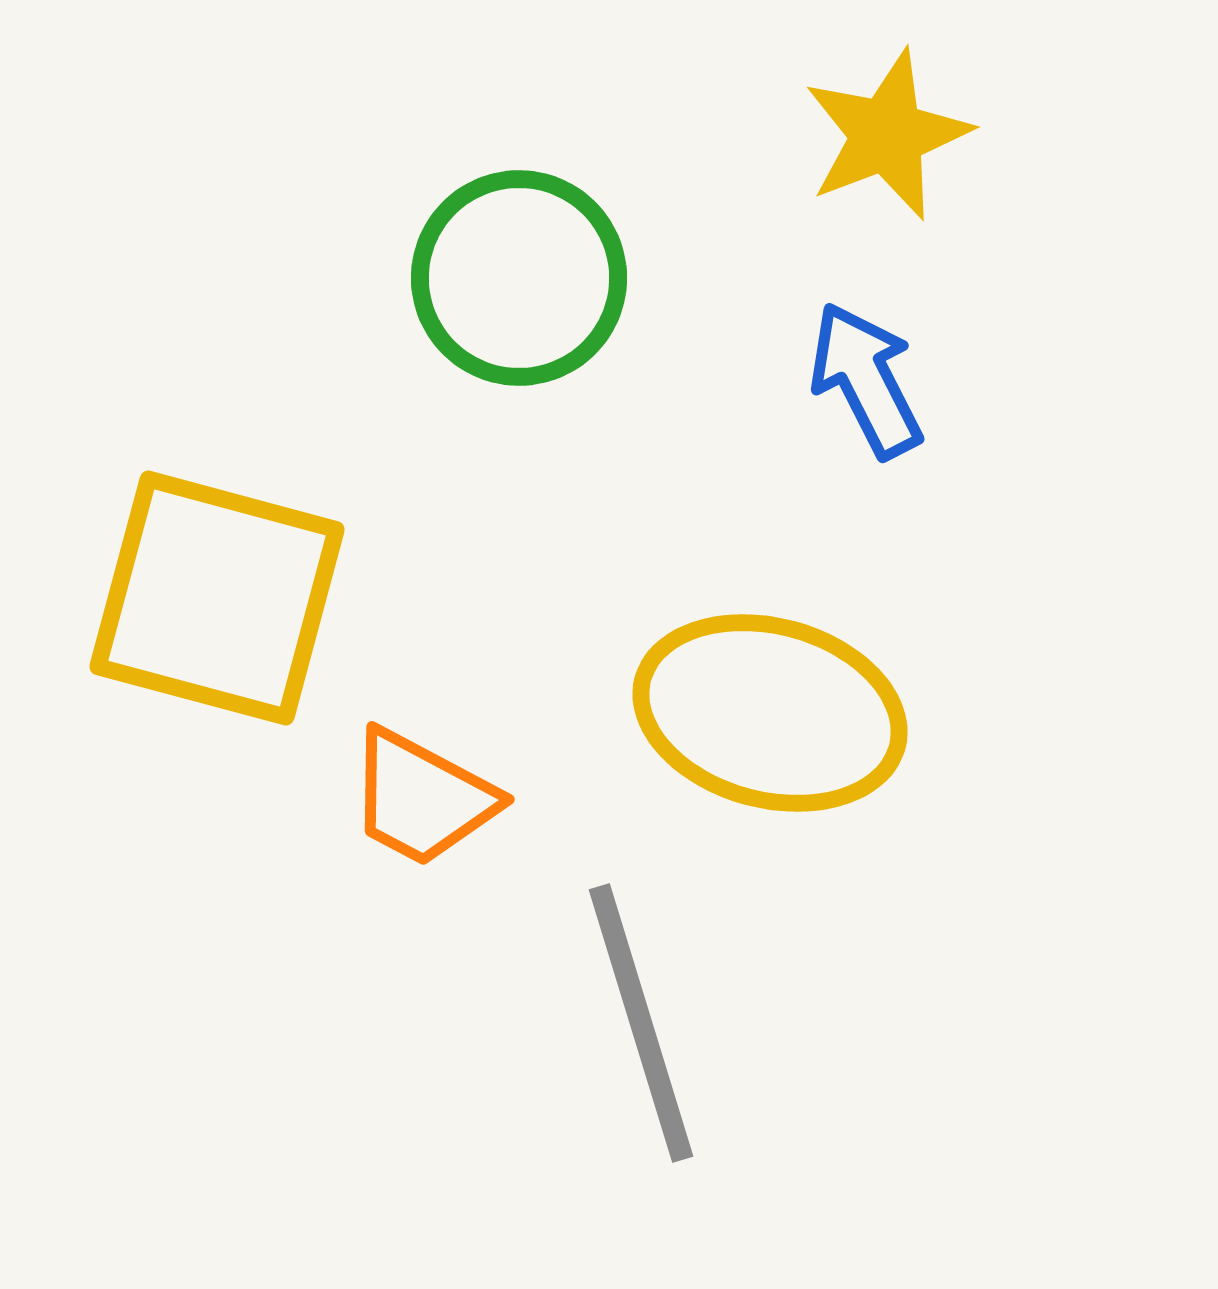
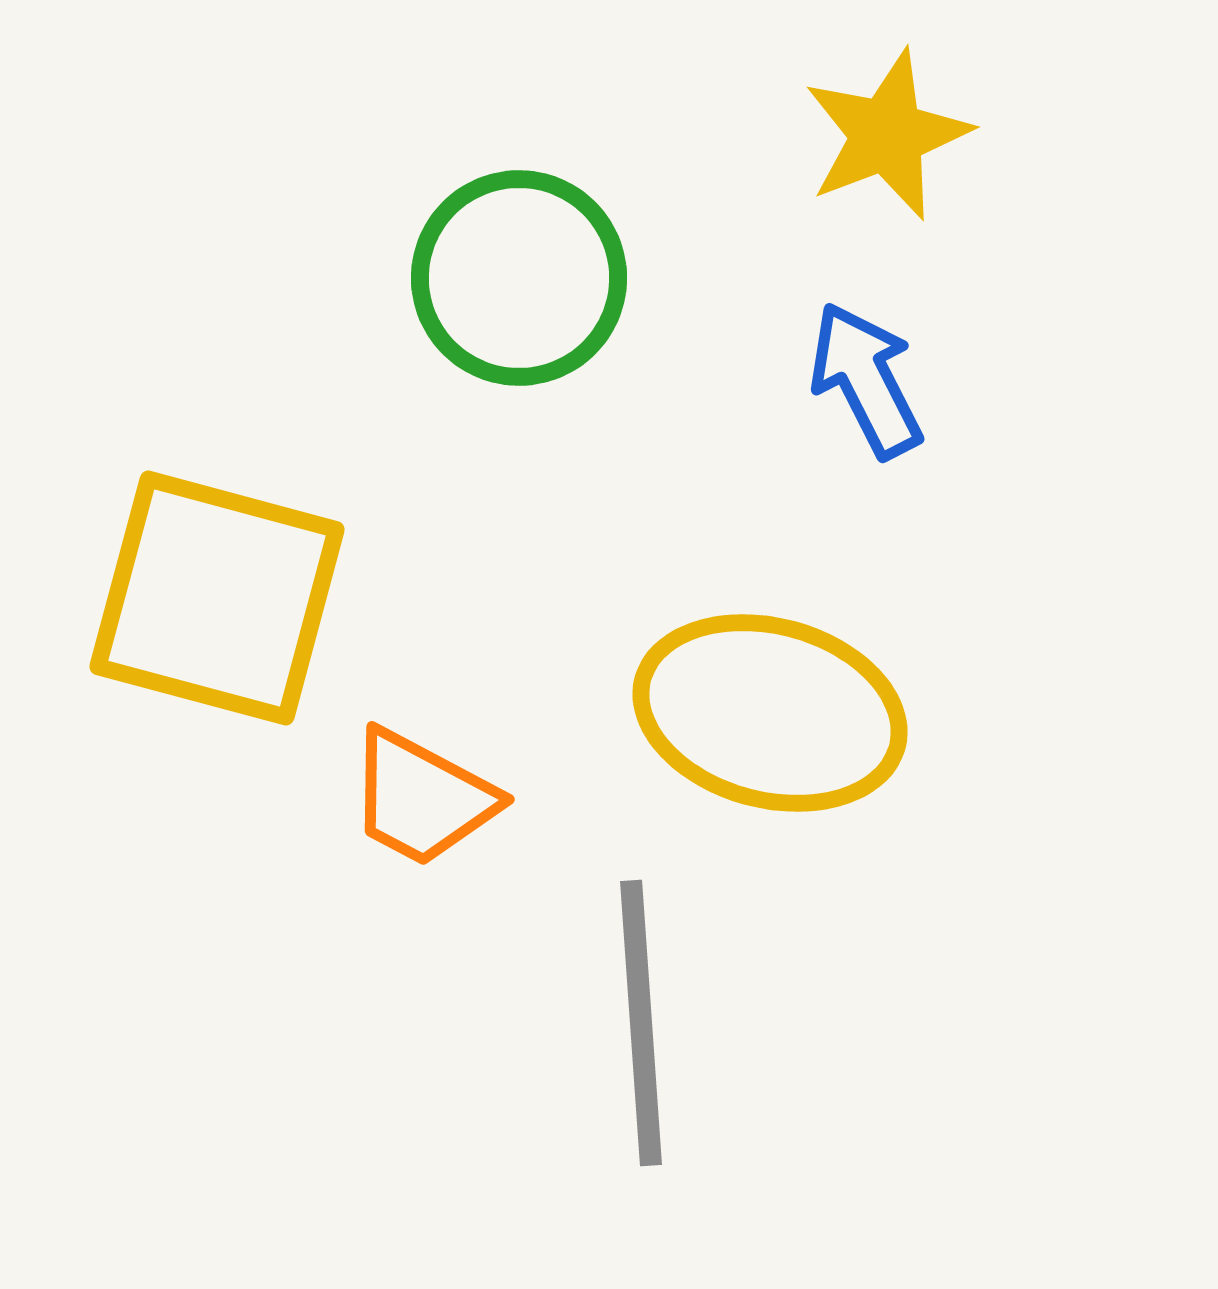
gray line: rotated 13 degrees clockwise
